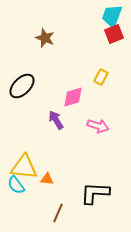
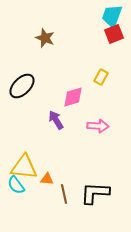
pink arrow: rotated 15 degrees counterclockwise
brown line: moved 6 px right, 19 px up; rotated 36 degrees counterclockwise
